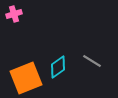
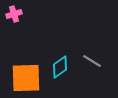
cyan diamond: moved 2 px right
orange square: rotated 20 degrees clockwise
